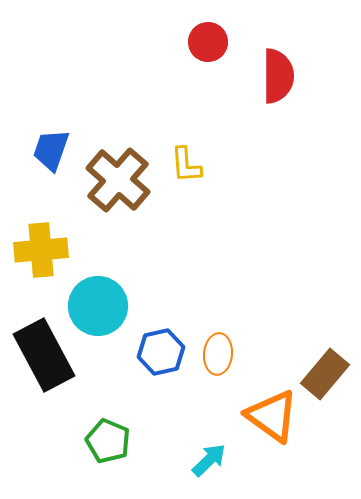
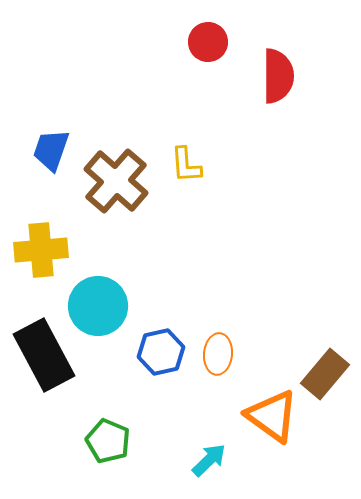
brown cross: moved 2 px left, 1 px down
